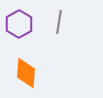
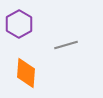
gray line: moved 7 px right, 23 px down; rotated 65 degrees clockwise
